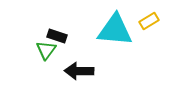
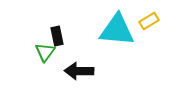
cyan triangle: moved 2 px right
black rectangle: rotated 60 degrees clockwise
green triangle: moved 1 px left, 2 px down
